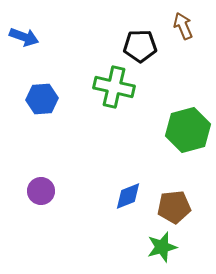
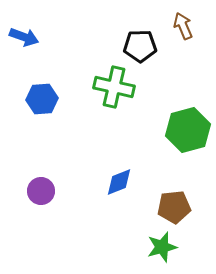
blue diamond: moved 9 px left, 14 px up
